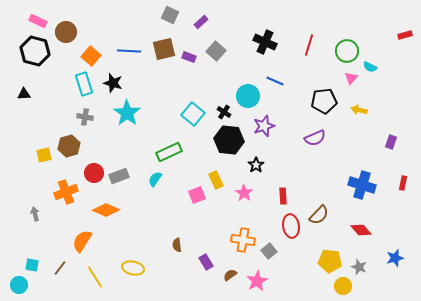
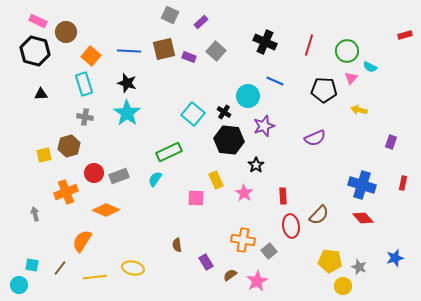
black star at (113, 83): moved 14 px right
black triangle at (24, 94): moved 17 px right
black pentagon at (324, 101): moved 11 px up; rotated 10 degrees clockwise
pink square at (197, 195): moved 1 px left, 3 px down; rotated 24 degrees clockwise
red diamond at (361, 230): moved 2 px right, 12 px up
yellow line at (95, 277): rotated 65 degrees counterclockwise
